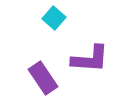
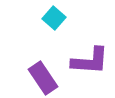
purple L-shape: moved 2 px down
